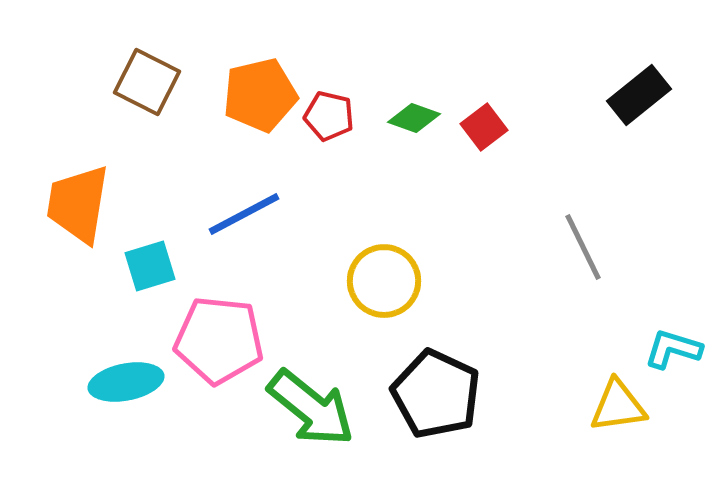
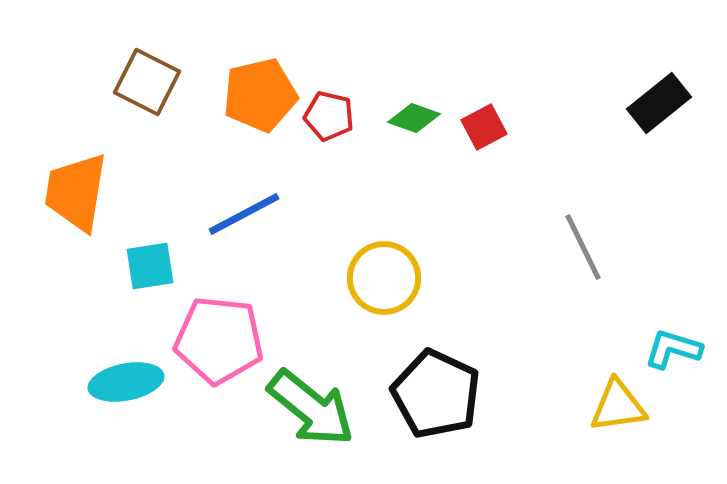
black rectangle: moved 20 px right, 8 px down
red square: rotated 9 degrees clockwise
orange trapezoid: moved 2 px left, 12 px up
cyan square: rotated 8 degrees clockwise
yellow circle: moved 3 px up
